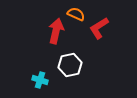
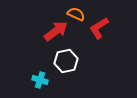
red arrow: rotated 40 degrees clockwise
white hexagon: moved 4 px left, 4 px up
